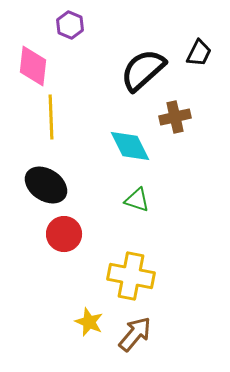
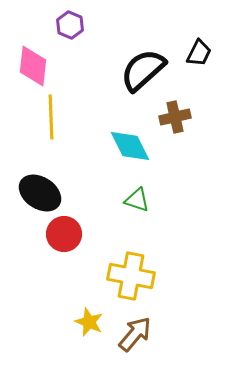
black ellipse: moved 6 px left, 8 px down
